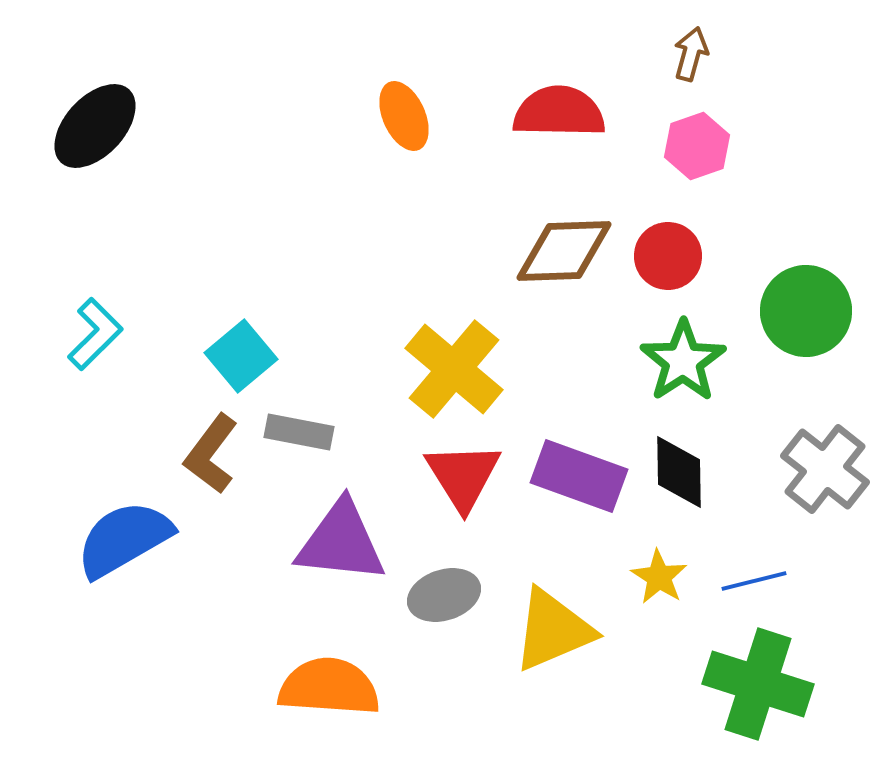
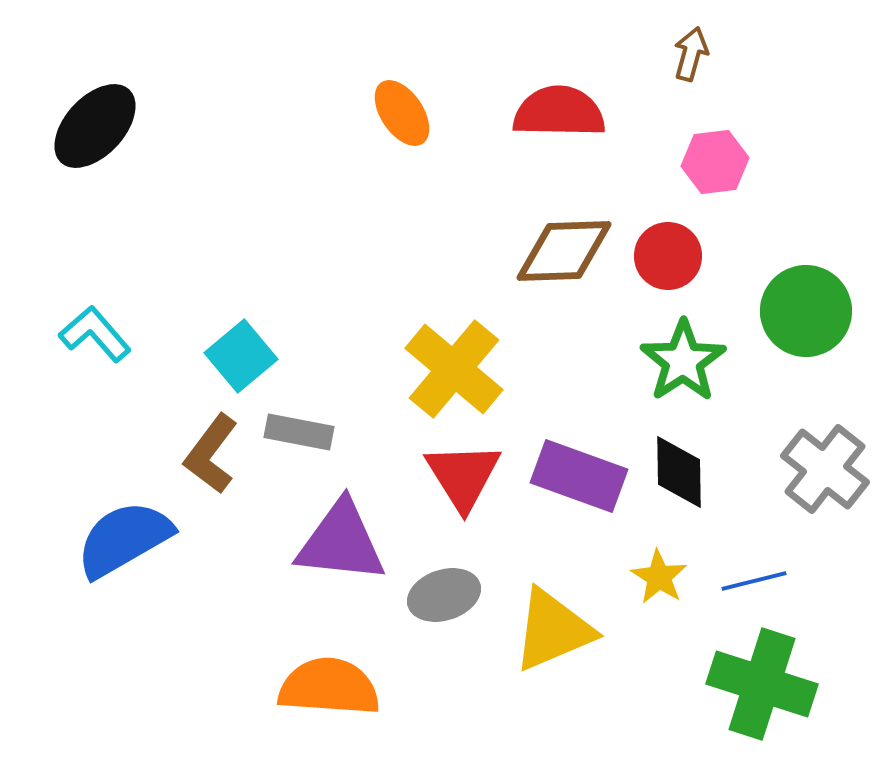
orange ellipse: moved 2 px left, 3 px up; rotated 10 degrees counterclockwise
pink hexagon: moved 18 px right, 16 px down; rotated 12 degrees clockwise
cyan L-shape: rotated 86 degrees counterclockwise
green cross: moved 4 px right
